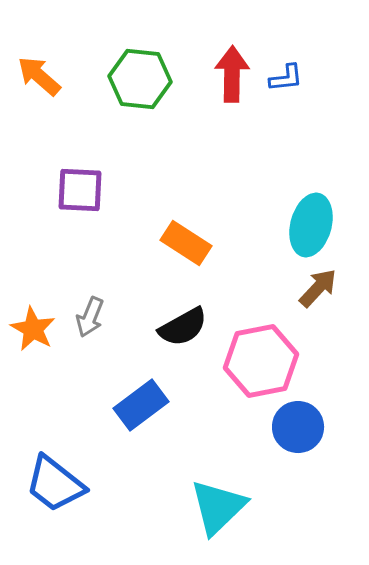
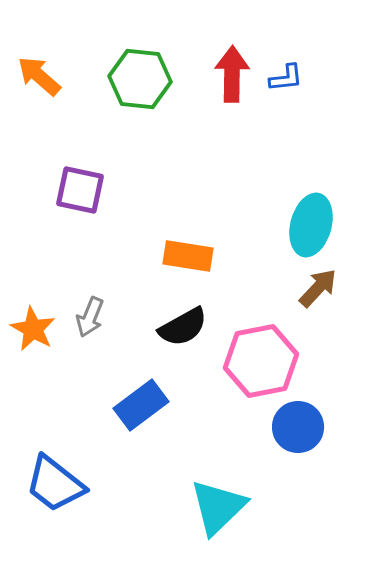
purple square: rotated 9 degrees clockwise
orange rectangle: moved 2 px right, 13 px down; rotated 24 degrees counterclockwise
